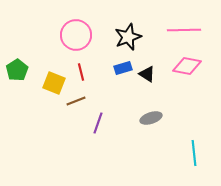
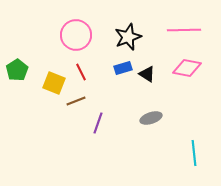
pink diamond: moved 2 px down
red line: rotated 12 degrees counterclockwise
